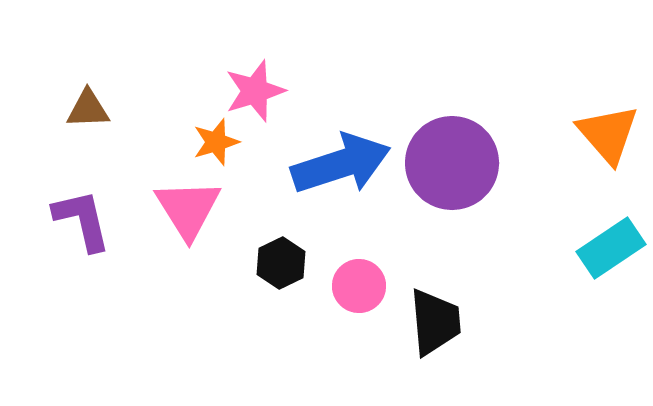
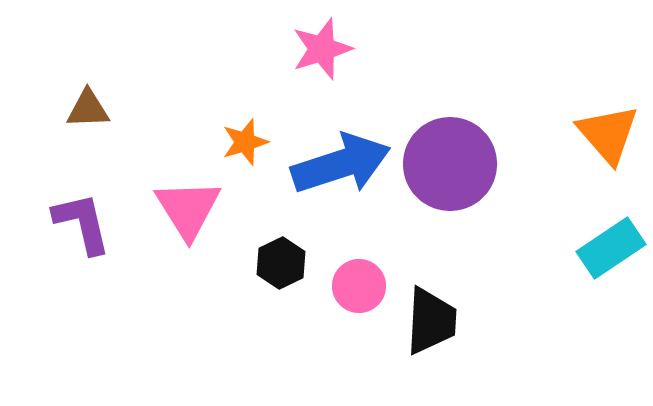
pink star: moved 67 px right, 42 px up
orange star: moved 29 px right
purple circle: moved 2 px left, 1 px down
purple L-shape: moved 3 px down
black trapezoid: moved 4 px left, 1 px up; rotated 8 degrees clockwise
